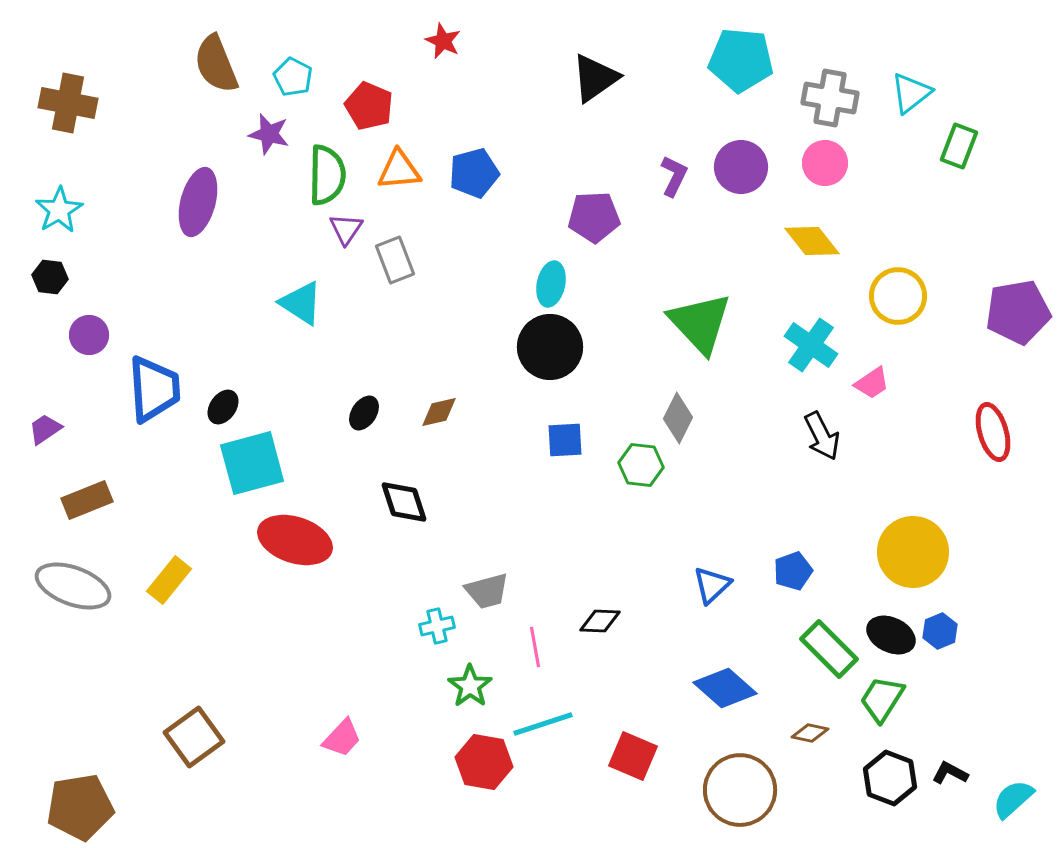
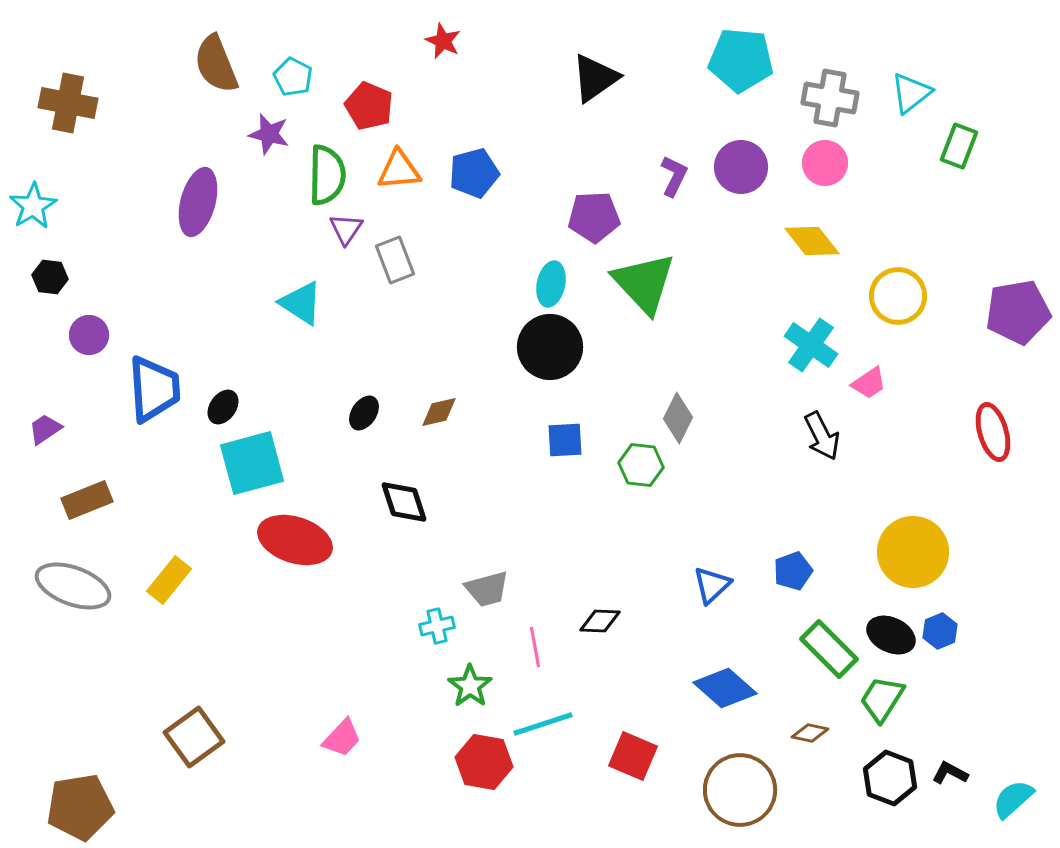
cyan star at (59, 210): moved 26 px left, 4 px up
green triangle at (700, 323): moved 56 px left, 40 px up
pink trapezoid at (872, 383): moved 3 px left
gray trapezoid at (487, 591): moved 2 px up
